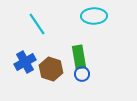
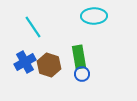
cyan line: moved 4 px left, 3 px down
brown hexagon: moved 2 px left, 4 px up
